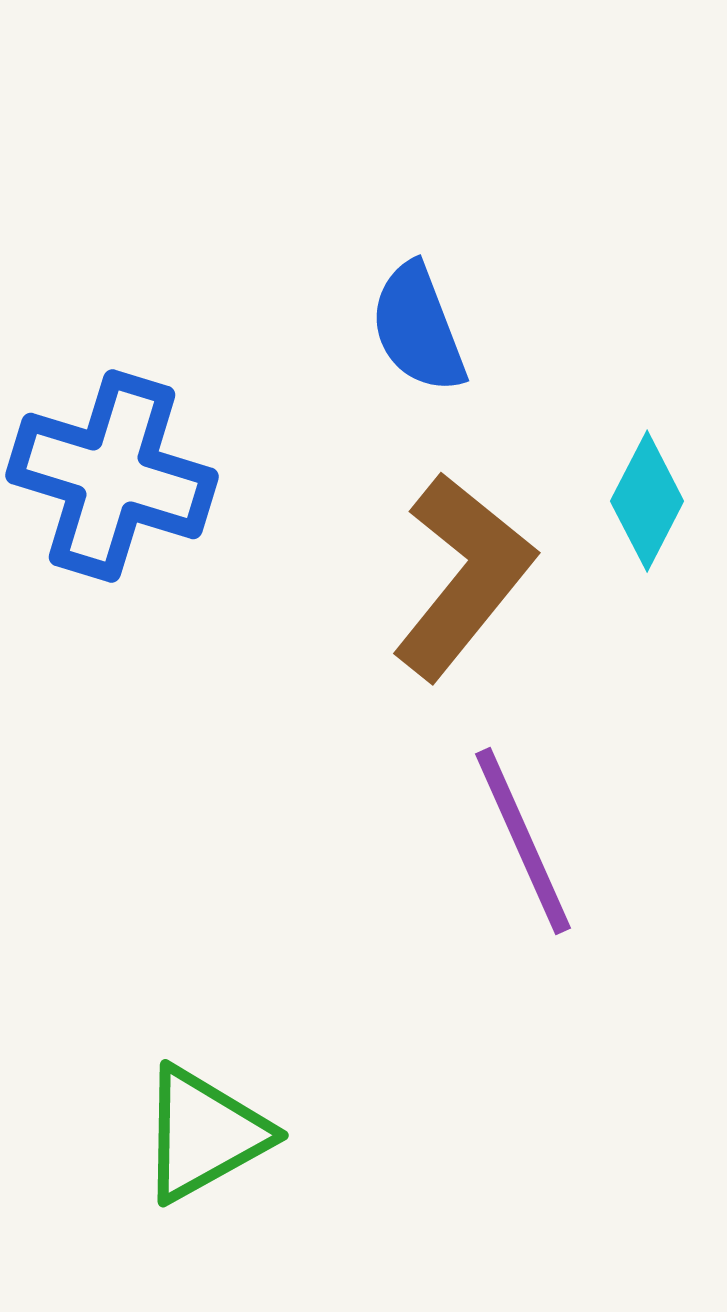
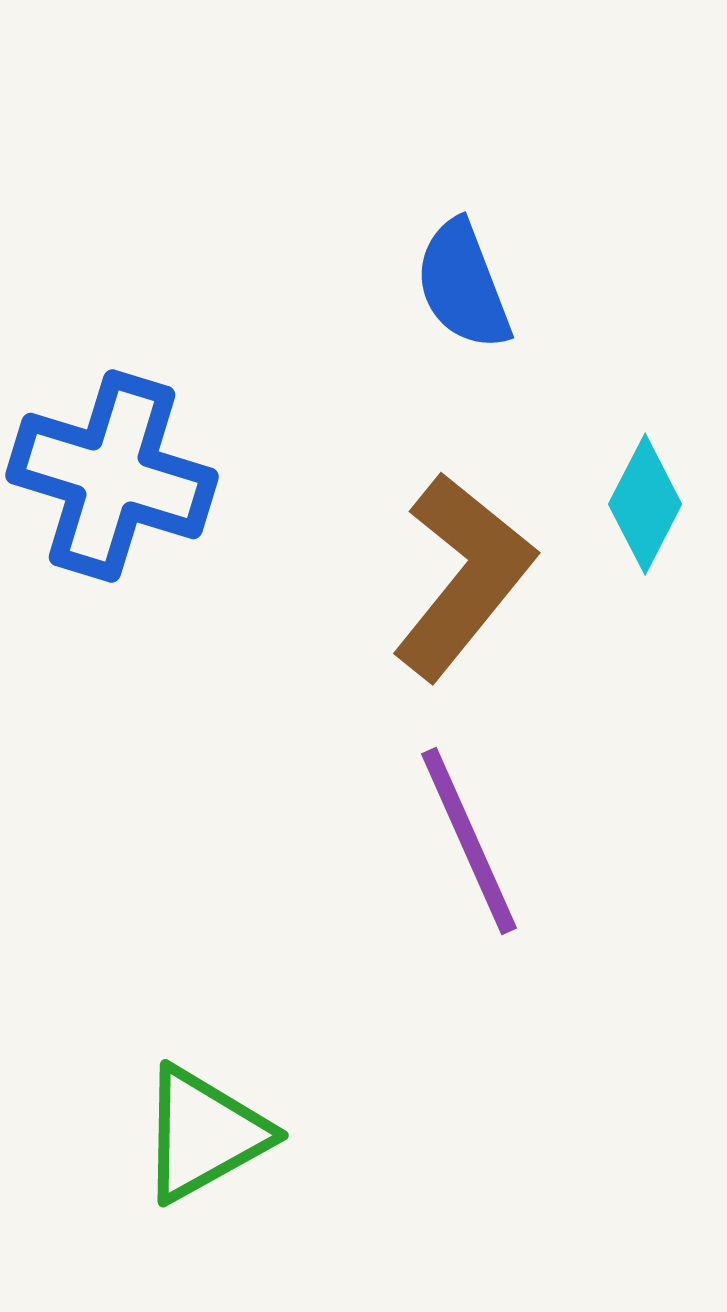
blue semicircle: moved 45 px right, 43 px up
cyan diamond: moved 2 px left, 3 px down
purple line: moved 54 px left
